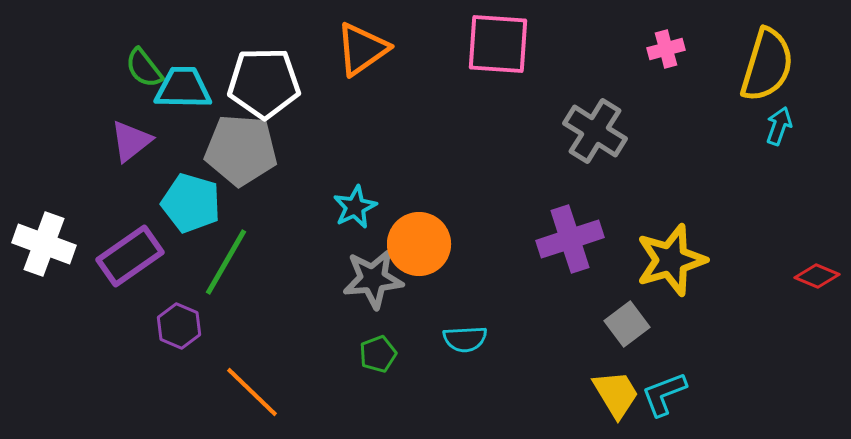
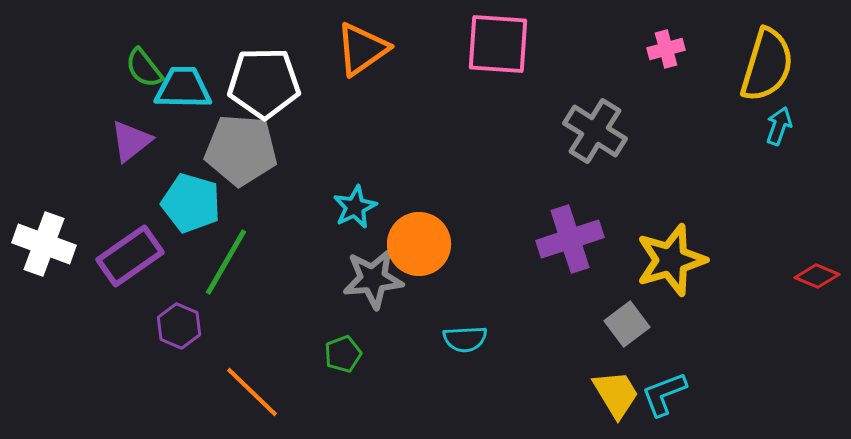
green pentagon: moved 35 px left
